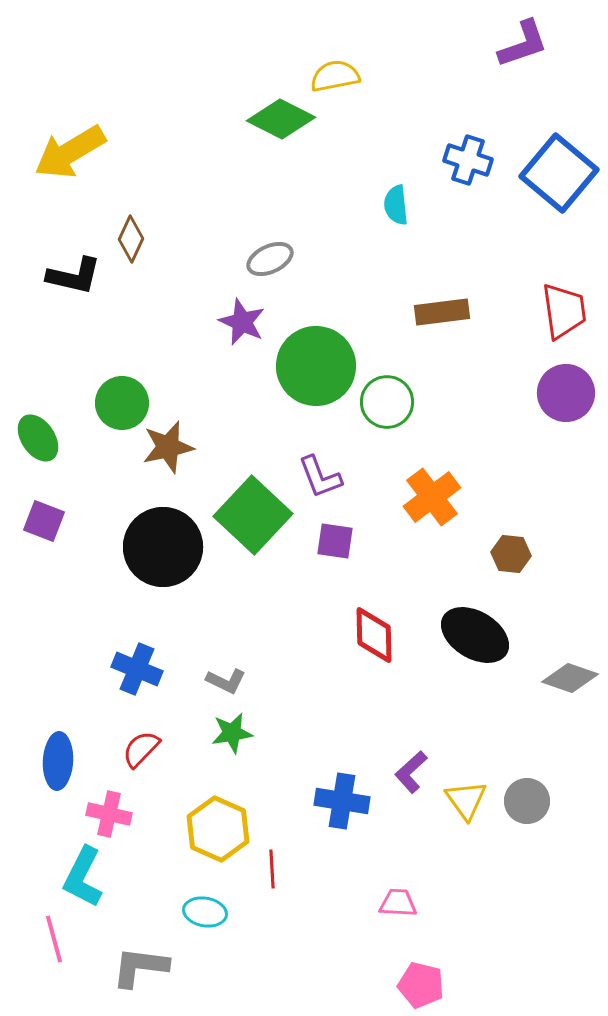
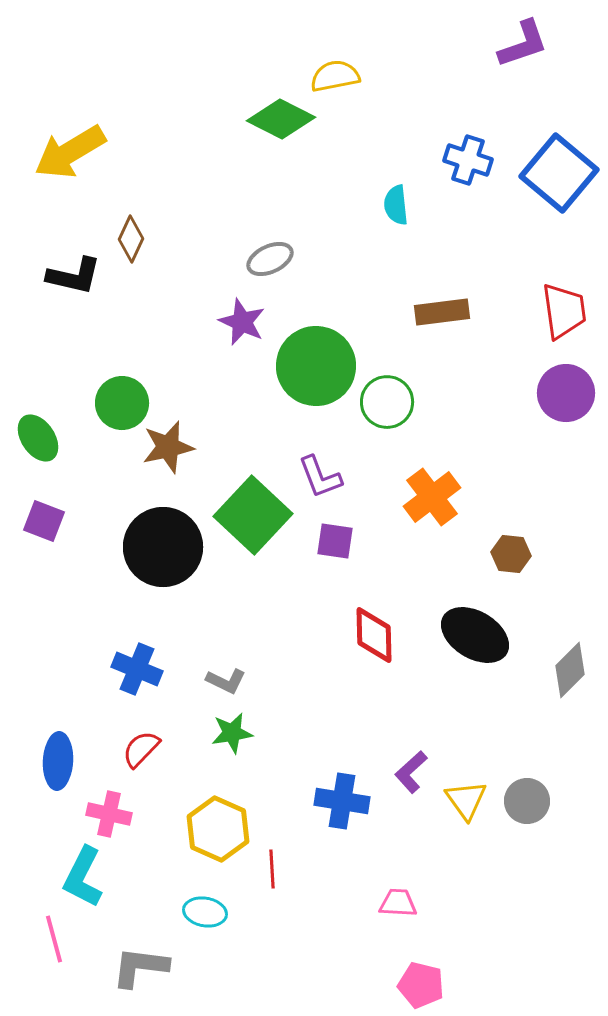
gray diamond at (570, 678): moved 8 px up; rotated 64 degrees counterclockwise
